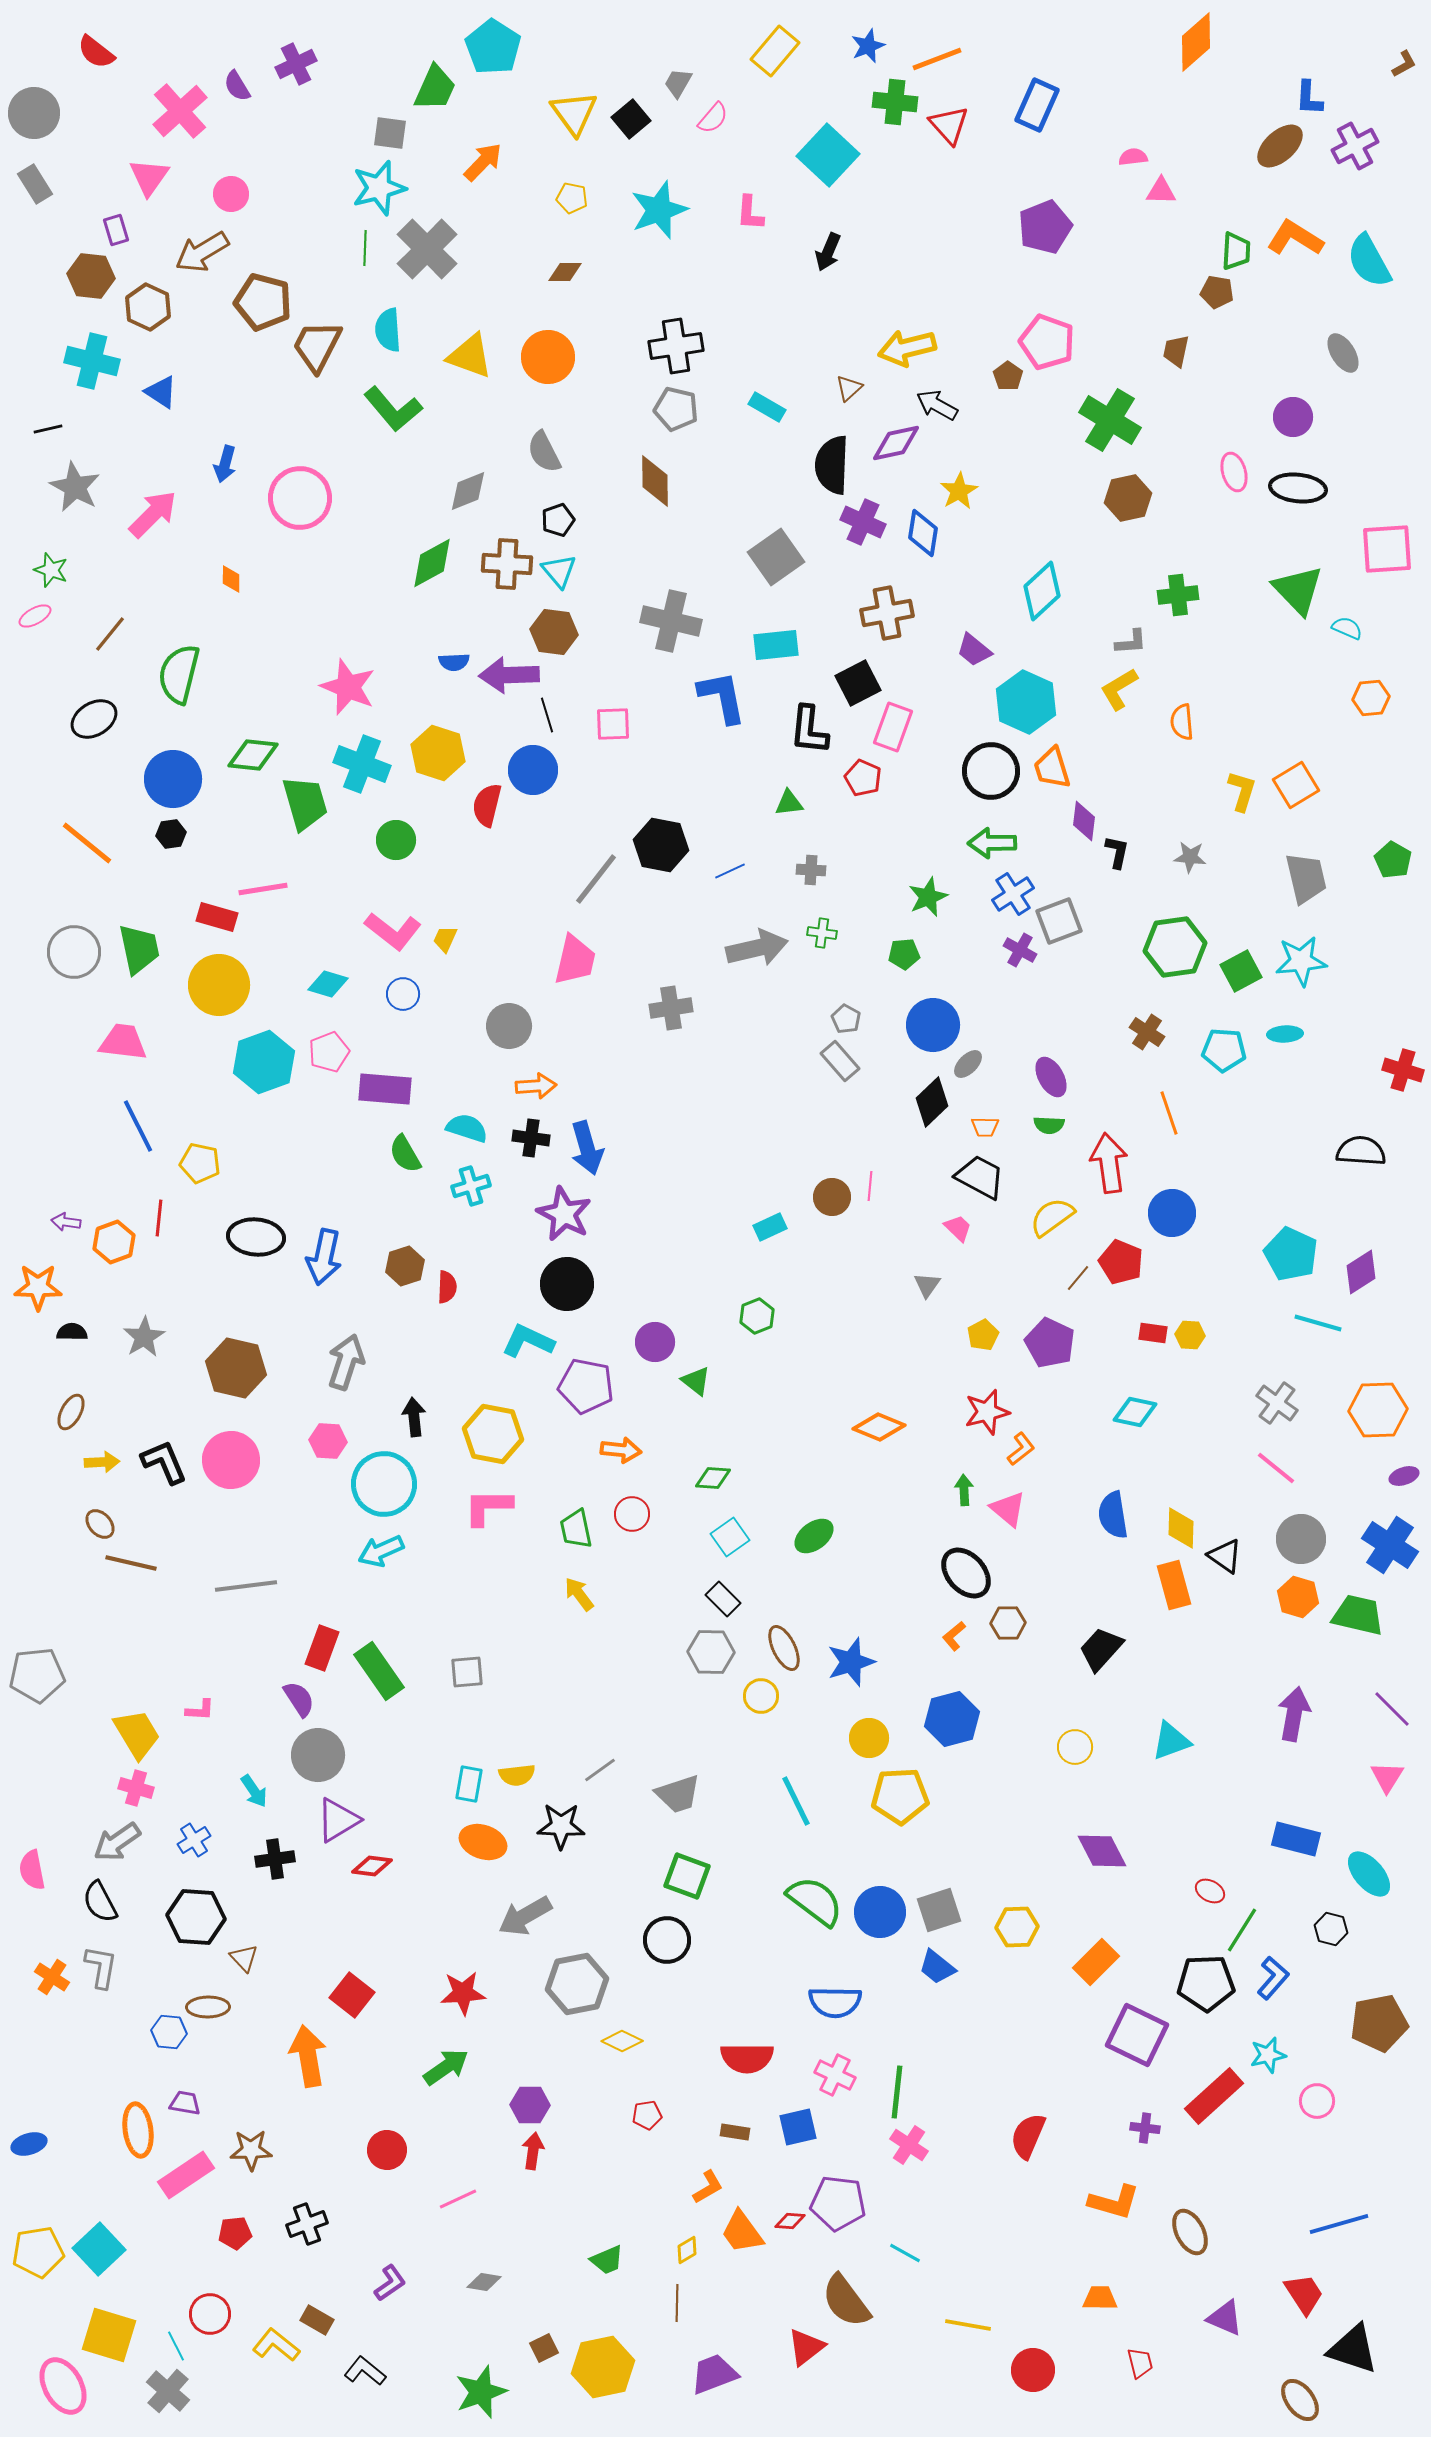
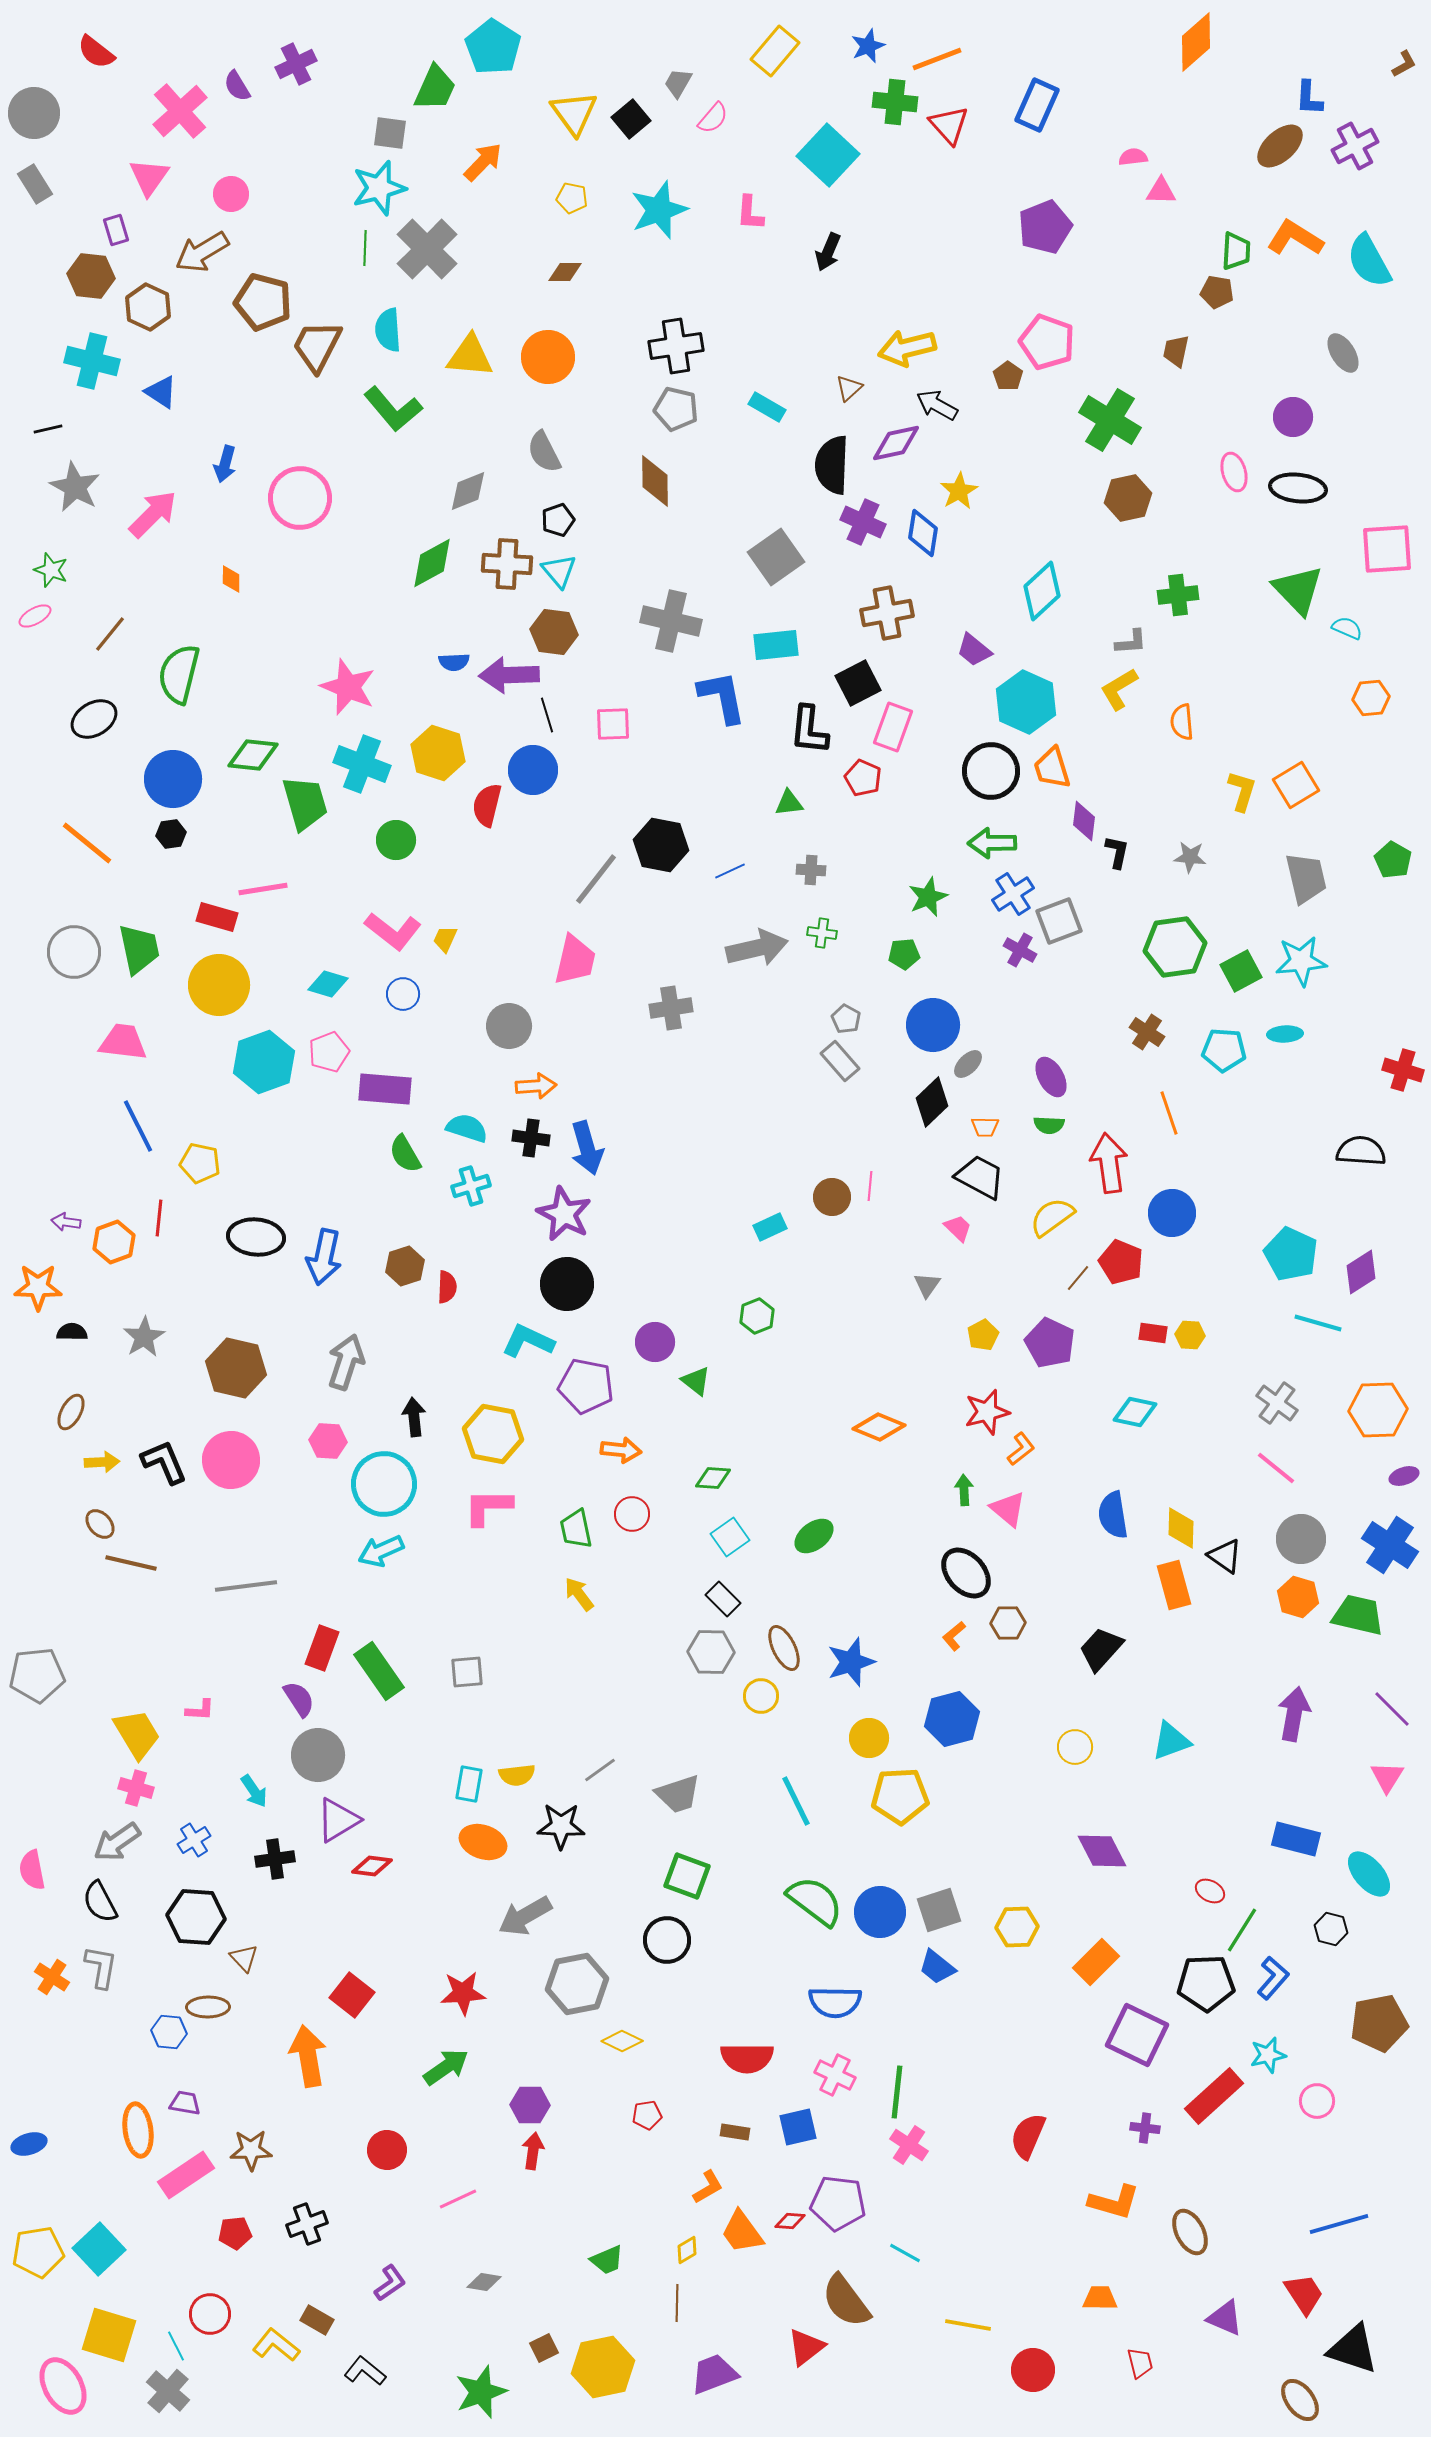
yellow triangle at (470, 356): rotated 15 degrees counterclockwise
